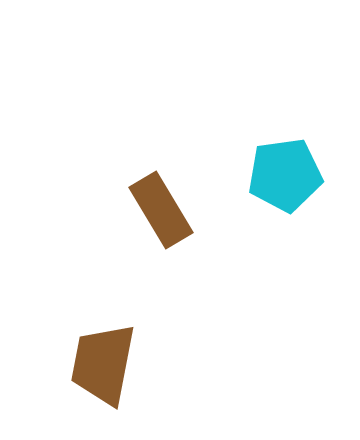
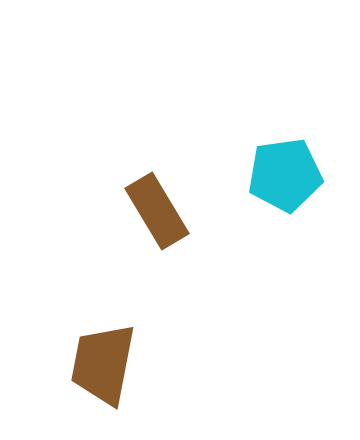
brown rectangle: moved 4 px left, 1 px down
